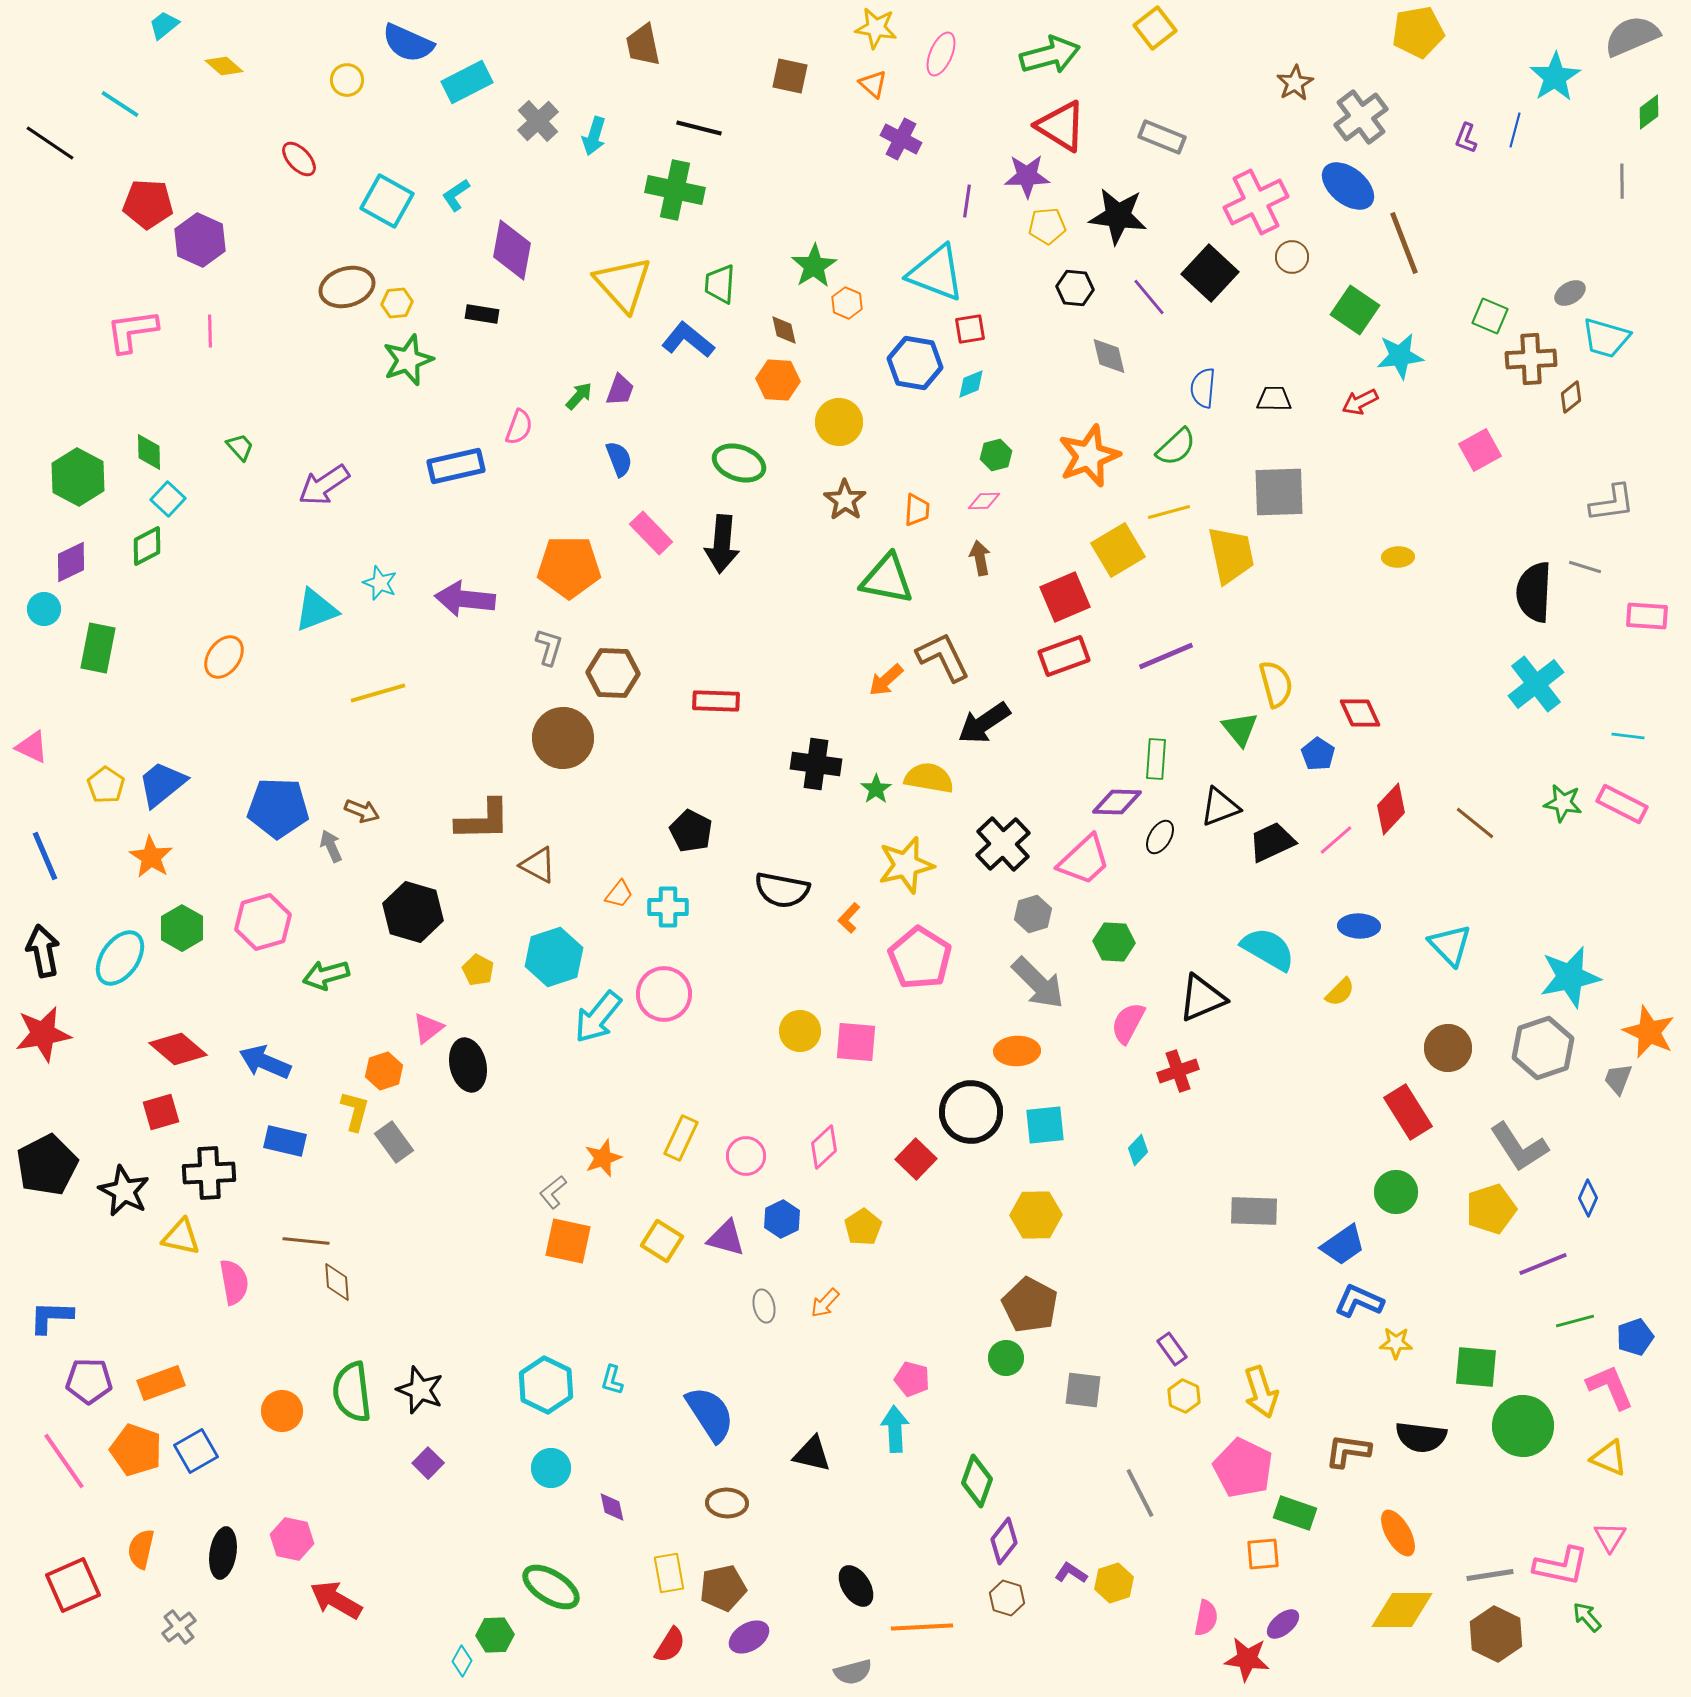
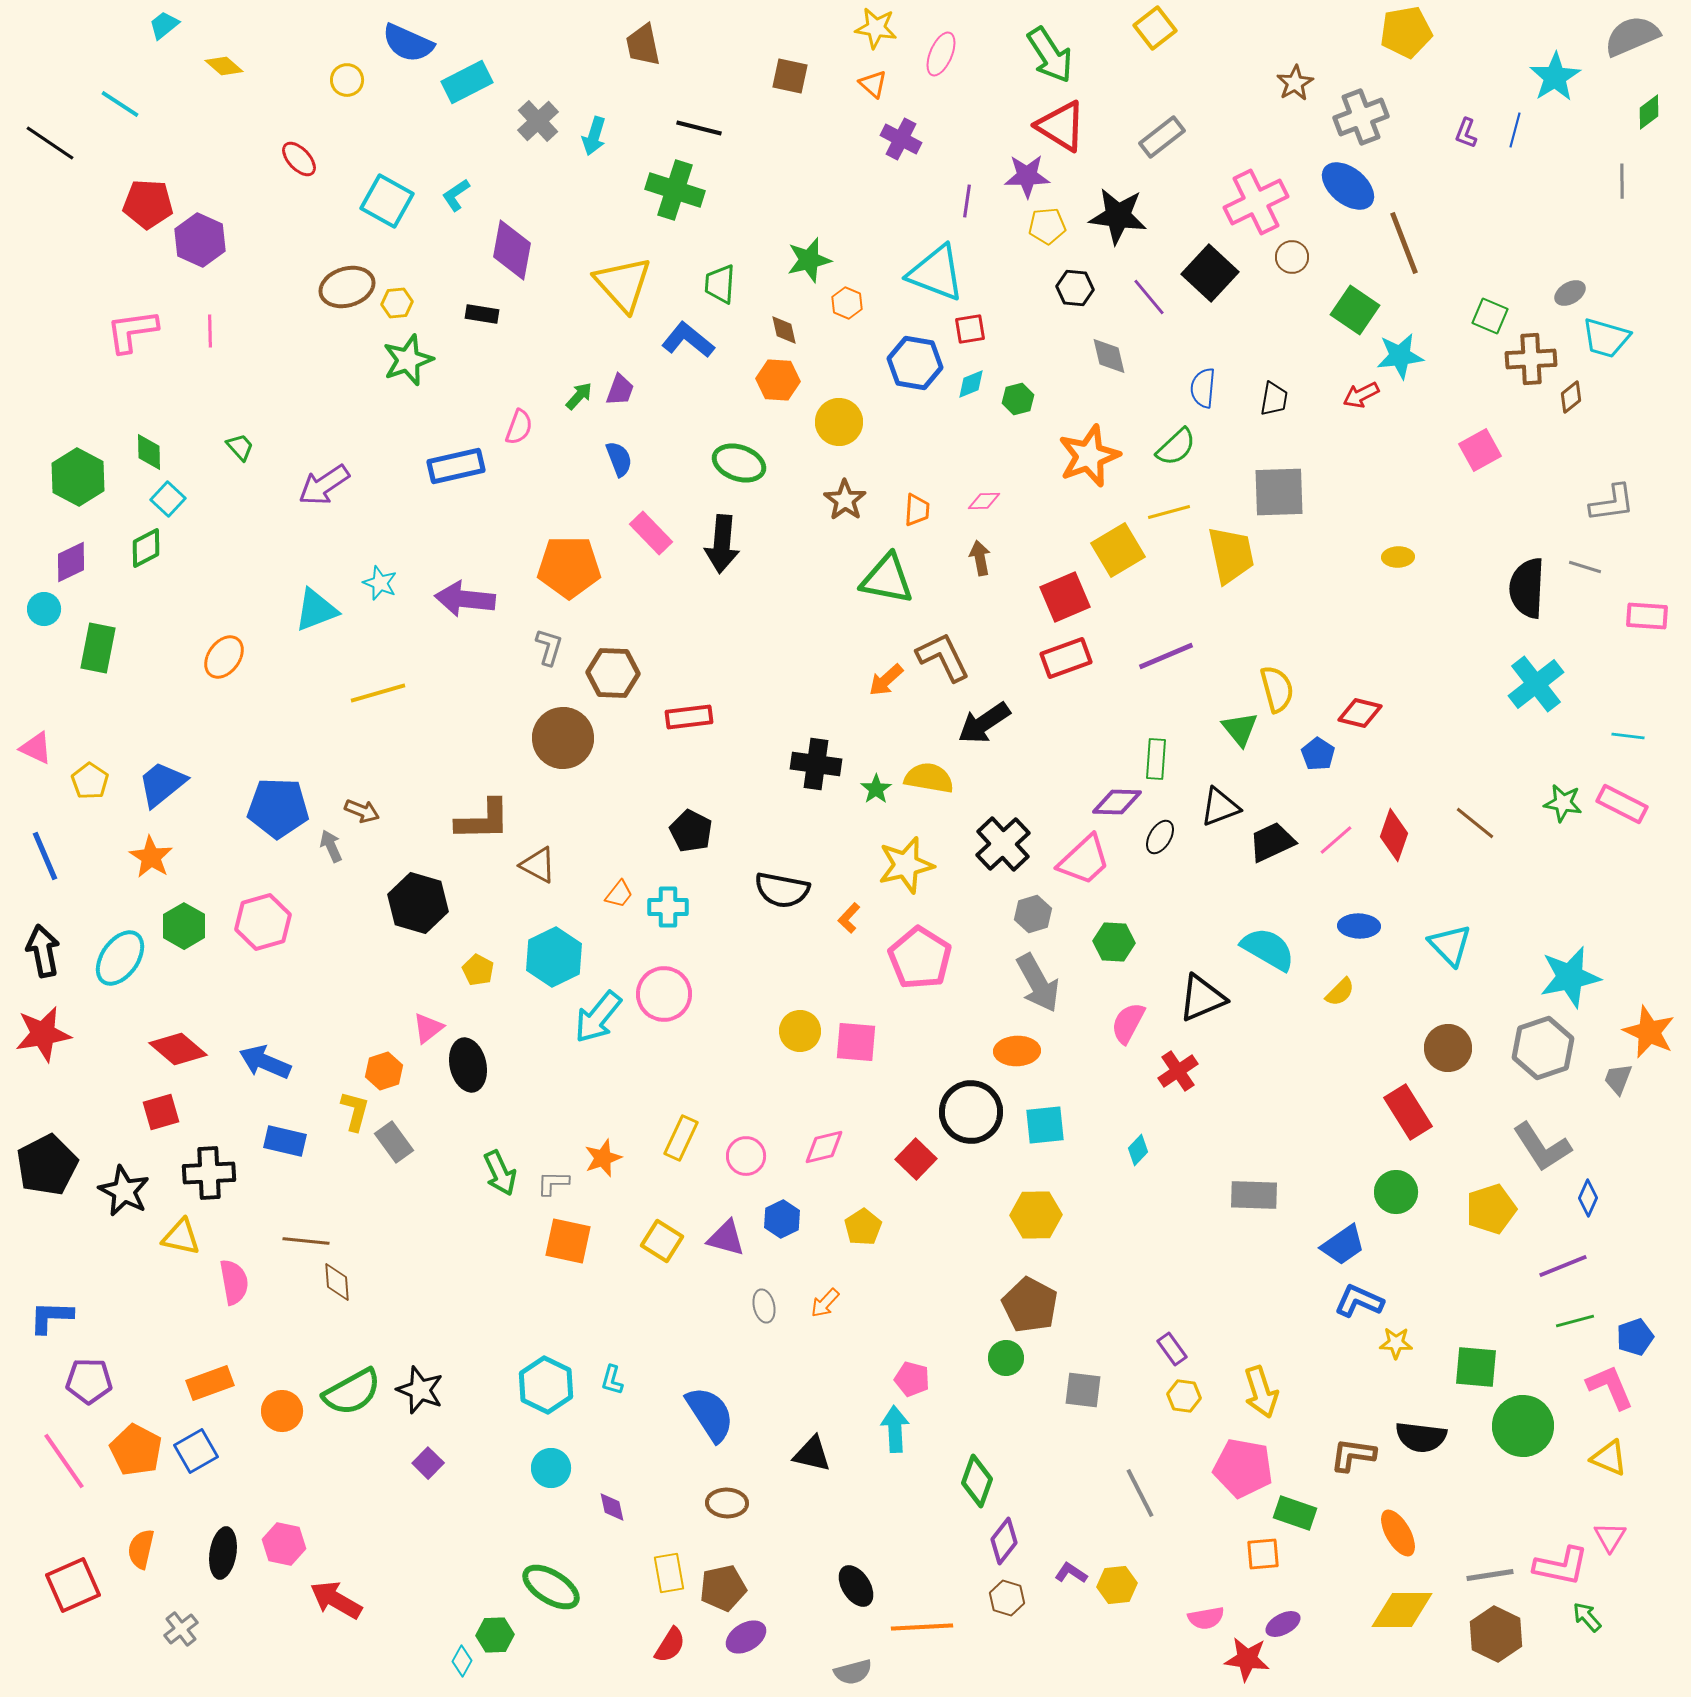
yellow pentagon at (1418, 32): moved 12 px left
green arrow at (1050, 55): rotated 72 degrees clockwise
gray cross at (1361, 117): rotated 16 degrees clockwise
gray rectangle at (1162, 137): rotated 60 degrees counterclockwise
purple L-shape at (1466, 138): moved 5 px up
green cross at (675, 190): rotated 6 degrees clockwise
green star at (814, 266): moved 5 px left, 6 px up; rotated 18 degrees clockwise
black trapezoid at (1274, 399): rotated 99 degrees clockwise
red arrow at (1360, 402): moved 1 px right, 7 px up
green hexagon at (996, 455): moved 22 px right, 56 px up
green diamond at (147, 546): moved 1 px left, 2 px down
black semicircle at (1534, 592): moved 7 px left, 4 px up
red rectangle at (1064, 656): moved 2 px right, 2 px down
yellow semicircle at (1276, 684): moved 1 px right, 5 px down
red rectangle at (716, 701): moved 27 px left, 16 px down; rotated 9 degrees counterclockwise
red diamond at (1360, 713): rotated 51 degrees counterclockwise
pink triangle at (32, 747): moved 4 px right, 1 px down
yellow pentagon at (106, 785): moved 16 px left, 4 px up
red diamond at (1391, 809): moved 3 px right, 26 px down; rotated 24 degrees counterclockwise
black hexagon at (413, 912): moved 5 px right, 9 px up
green hexagon at (182, 928): moved 2 px right, 2 px up
cyan hexagon at (554, 957): rotated 8 degrees counterclockwise
green arrow at (326, 975): moved 174 px right, 198 px down; rotated 99 degrees counterclockwise
gray arrow at (1038, 983): rotated 16 degrees clockwise
red cross at (1178, 1071): rotated 15 degrees counterclockwise
pink diamond at (824, 1147): rotated 30 degrees clockwise
gray L-shape at (1519, 1147): moved 23 px right
gray L-shape at (553, 1192): moved 9 px up; rotated 40 degrees clockwise
gray rectangle at (1254, 1211): moved 16 px up
purple line at (1543, 1264): moved 20 px right, 2 px down
orange rectangle at (161, 1383): moved 49 px right
green semicircle at (352, 1392): rotated 112 degrees counterclockwise
yellow hexagon at (1184, 1396): rotated 16 degrees counterclockwise
orange pentagon at (136, 1450): rotated 9 degrees clockwise
brown L-shape at (1348, 1451): moved 5 px right, 4 px down
pink pentagon at (1243, 1468): rotated 16 degrees counterclockwise
pink hexagon at (292, 1539): moved 8 px left, 5 px down
yellow hexagon at (1114, 1583): moved 3 px right, 2 px down; rotated 12 degrees clockwise
pink semicircle at (1206, 1618): rotated 69 degrees clockwise
purple ellipse at (1283, 1624): rotated 12 degrees clockwise
gray cross at (179, 1627): moved 2 px right, 2 px down
purple ellipse at (749, 1637): moved 3 px left
